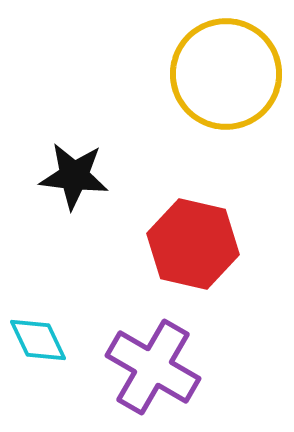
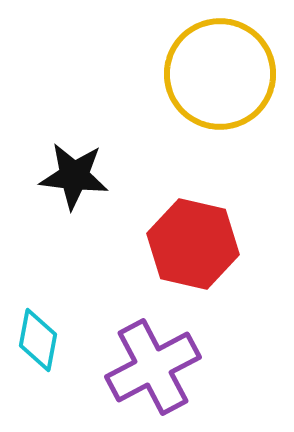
yellow circle: moved 6 px left
cyan diamond: rotated 36 degrees clockwise
purple cross: rotated 32 degrees clockwise
